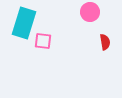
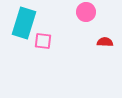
pink circle: moved 4 px left
red semicircle: rotated 77 degrees counterclockwise
